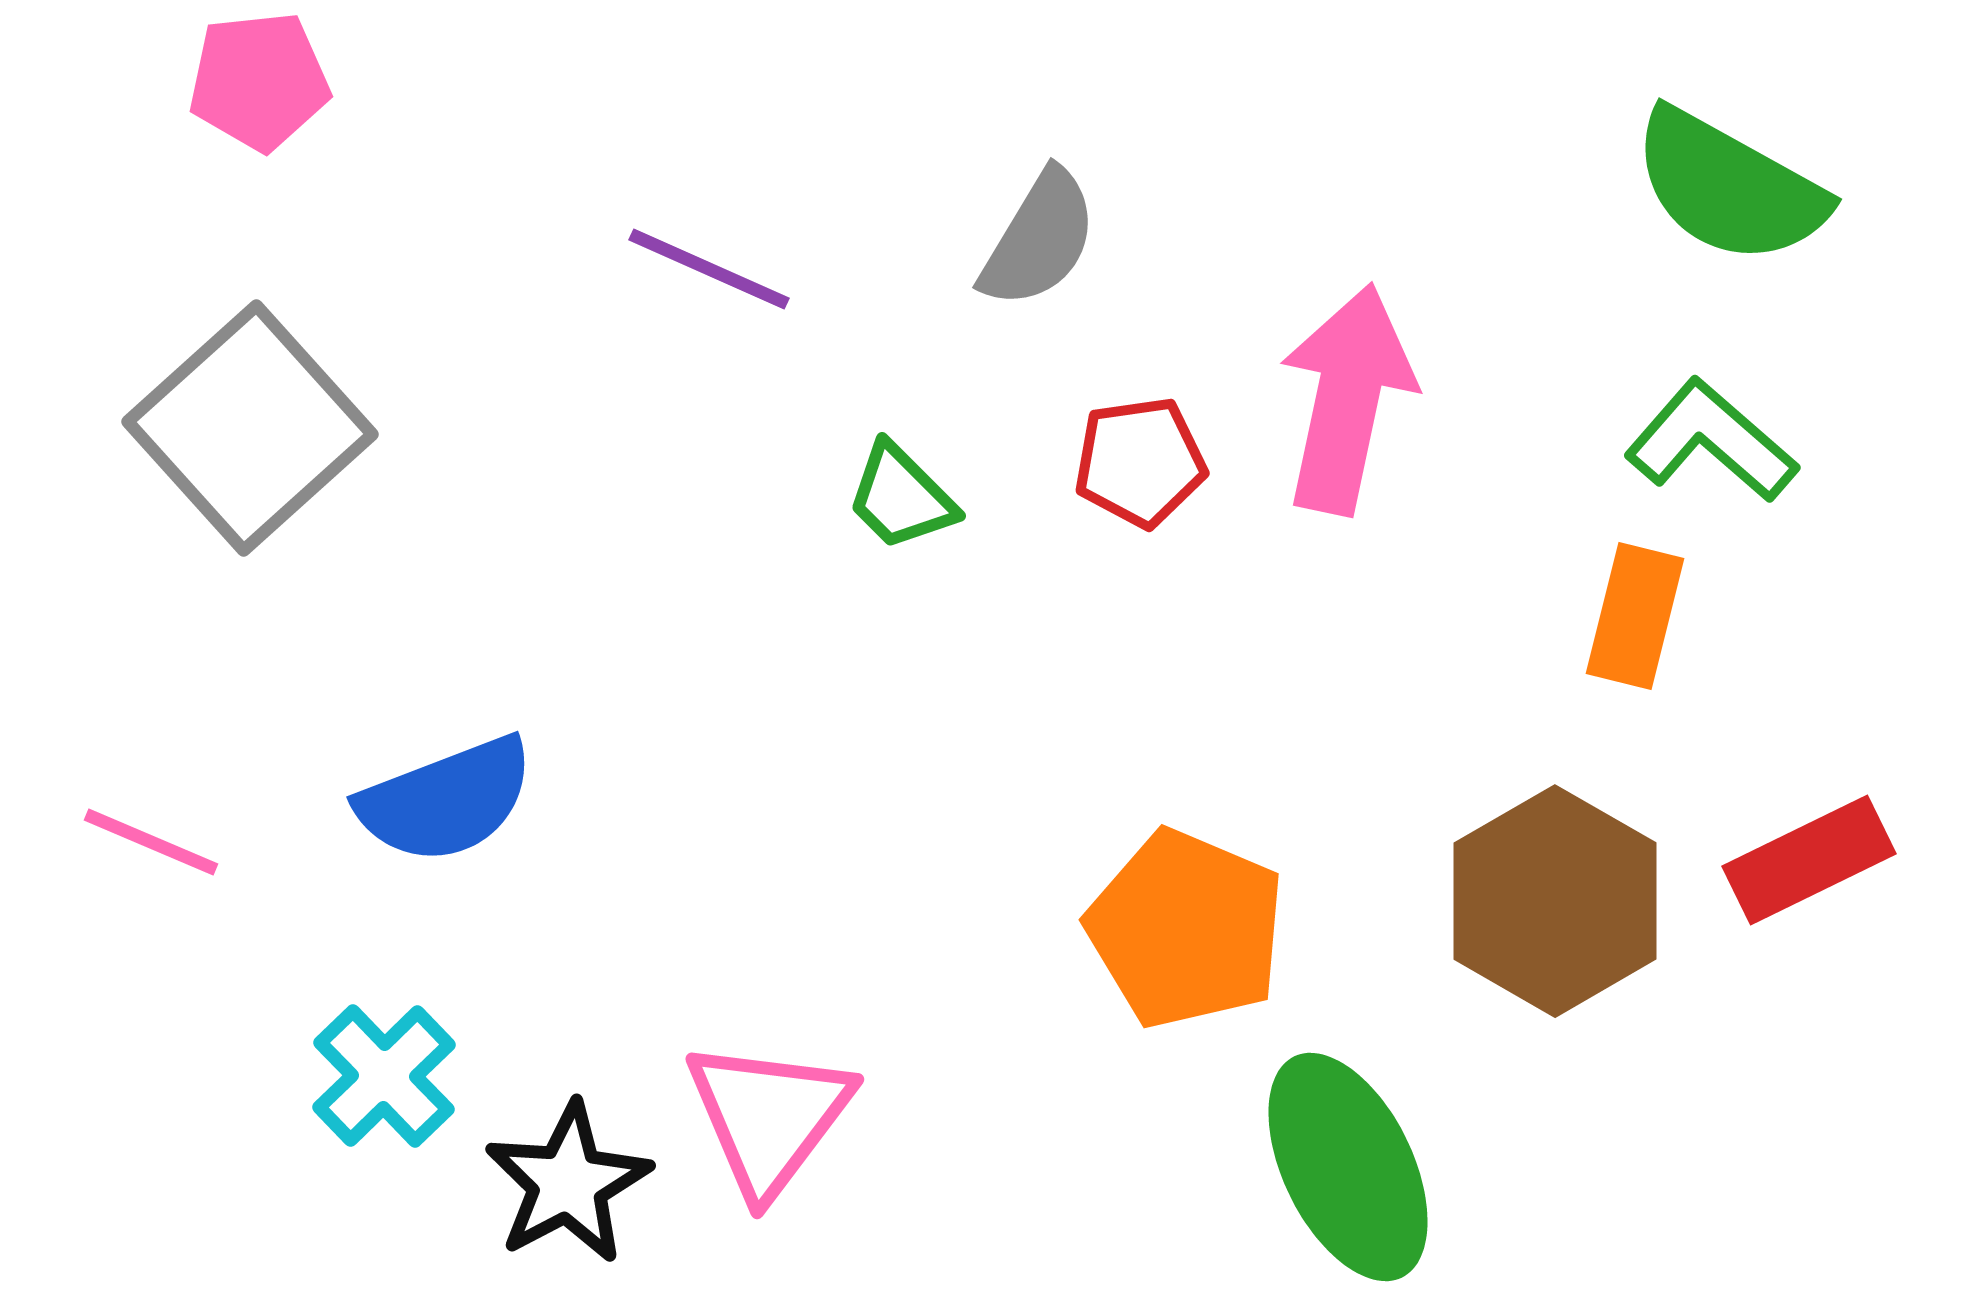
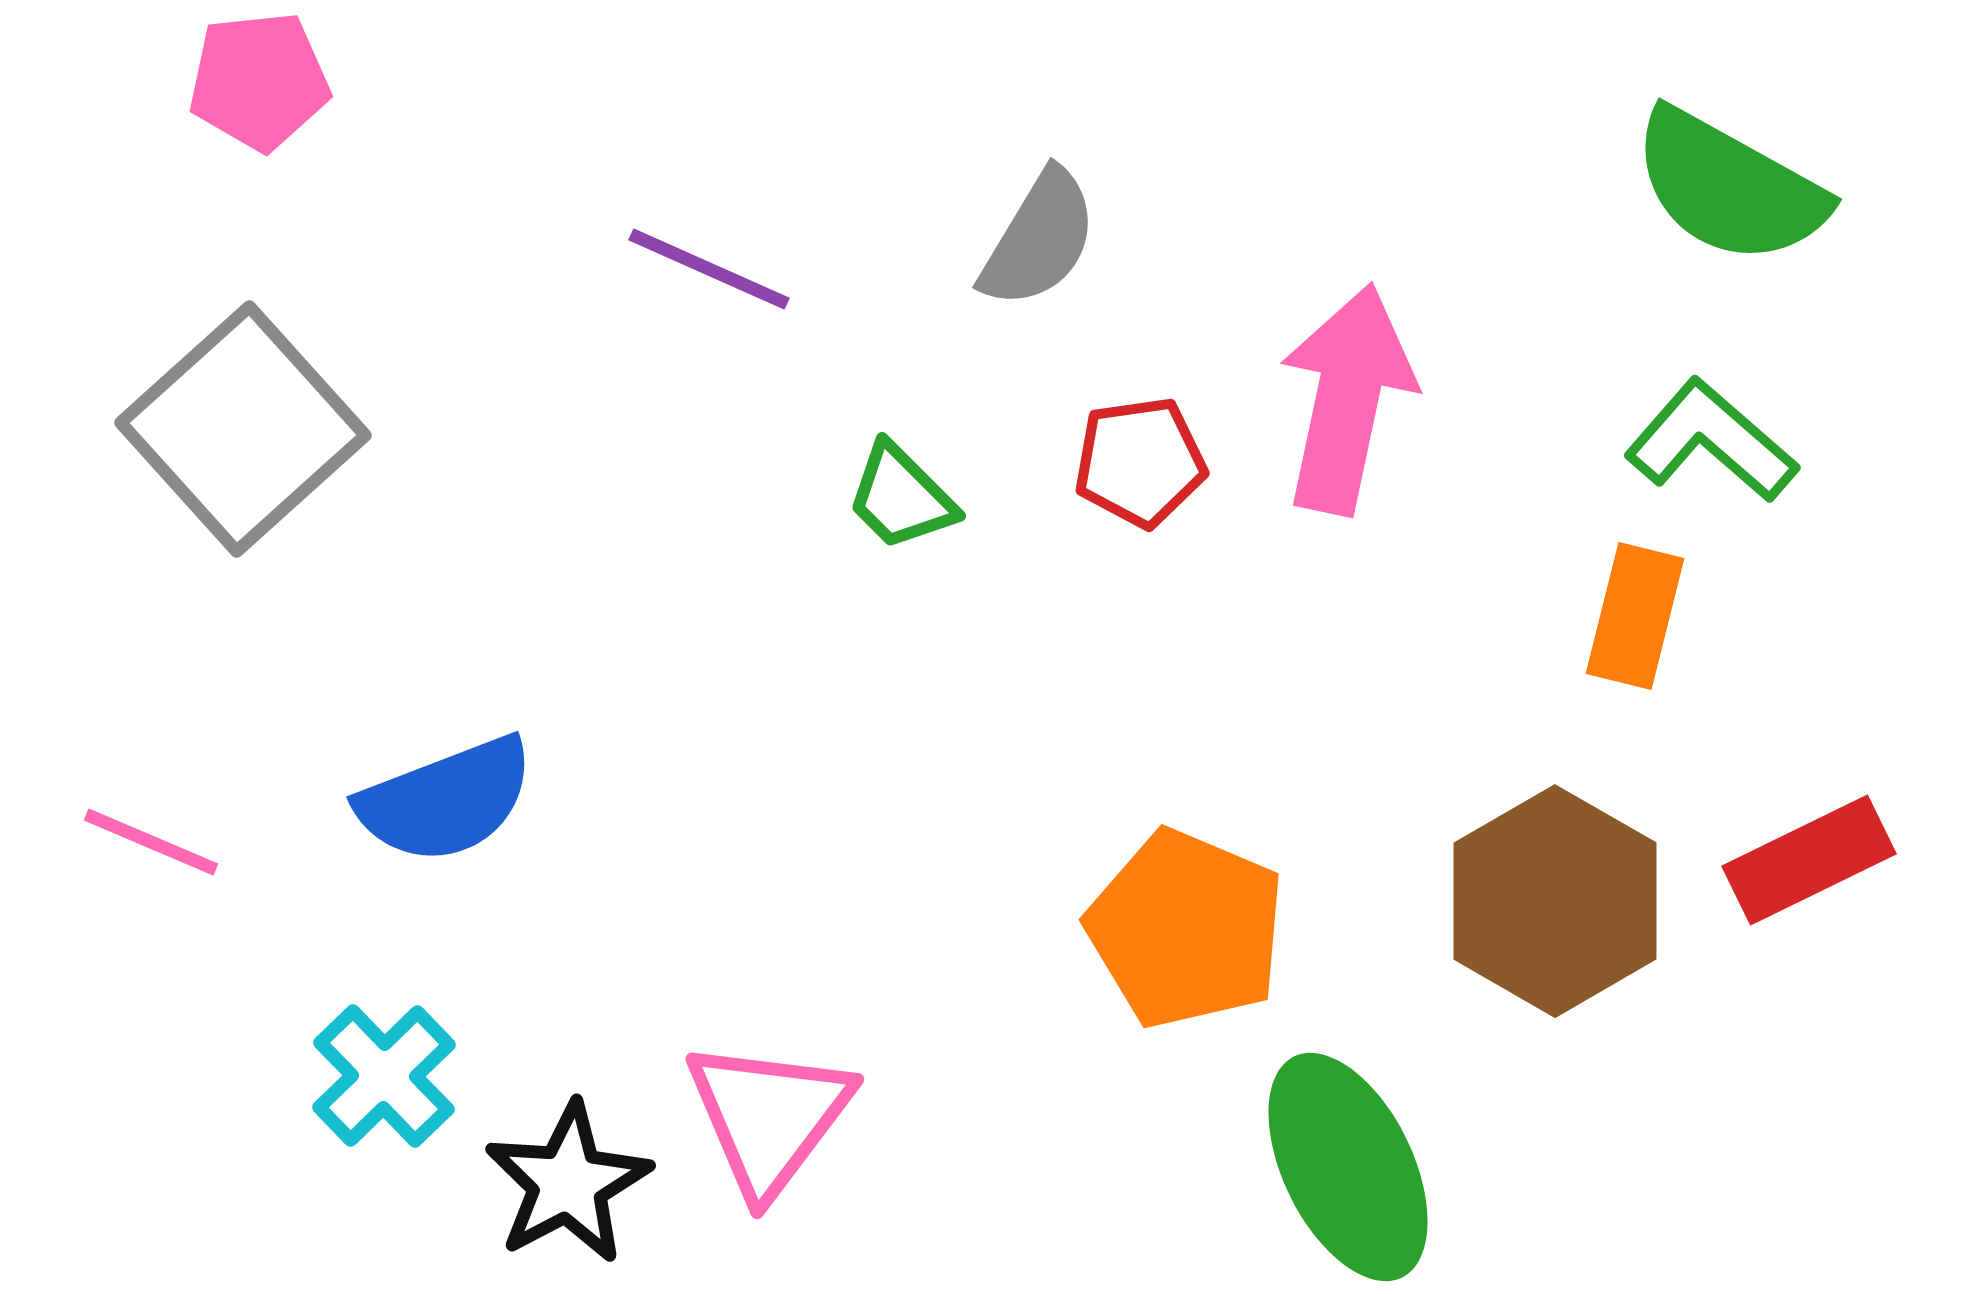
gray square: moved 7 px left, 1 px down
